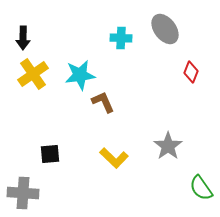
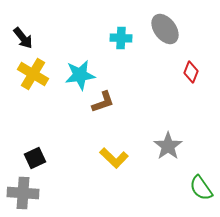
black arrow: rotated 40 degrees counterclockwise
yellow cross: rotated 24 degrees counterclockwise
brown L-shape: rotated 95 degrees clockwise
black square: moved 15 px left, 4 px down; rotated 20 degrees counterclockwise
